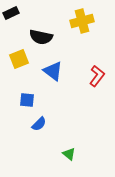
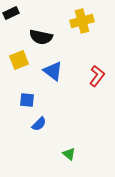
yellow square: moved 1 px down
